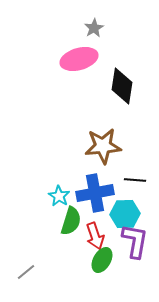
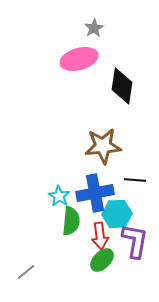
cyan hexagon: moved 8 px left
green semicircle: rotated 12 degrees counterclockwise
red arrow: moved 5 px right; rotated 12 degrees clockwise
green ellipse: rotated 15 degrees clockwise
